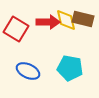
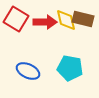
red arrow: moved 3 px left
red square: moved 10 px up
